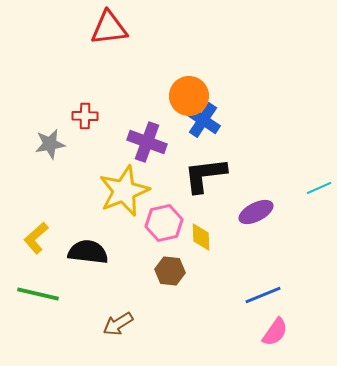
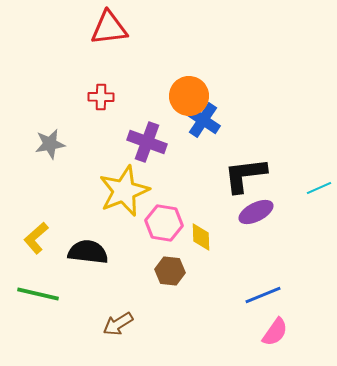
red cross: moved 16 px right, 19 px up
black L-shape: moved 40 px right
pink hexagon: rotated 21 degrees clockwise
